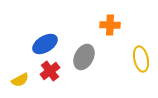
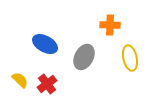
blue ellipse: rotated 60 degrees clockwise
yellow ellipse: moved 11 px left, 1 px up
red cross: moved 3 px left, 13 px down
yellow semicircle: rotated 108 degrees counterclockwise
